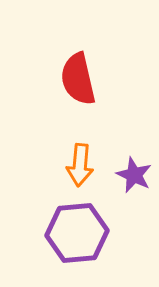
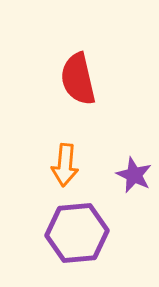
orange arrow: moved 15 px left
